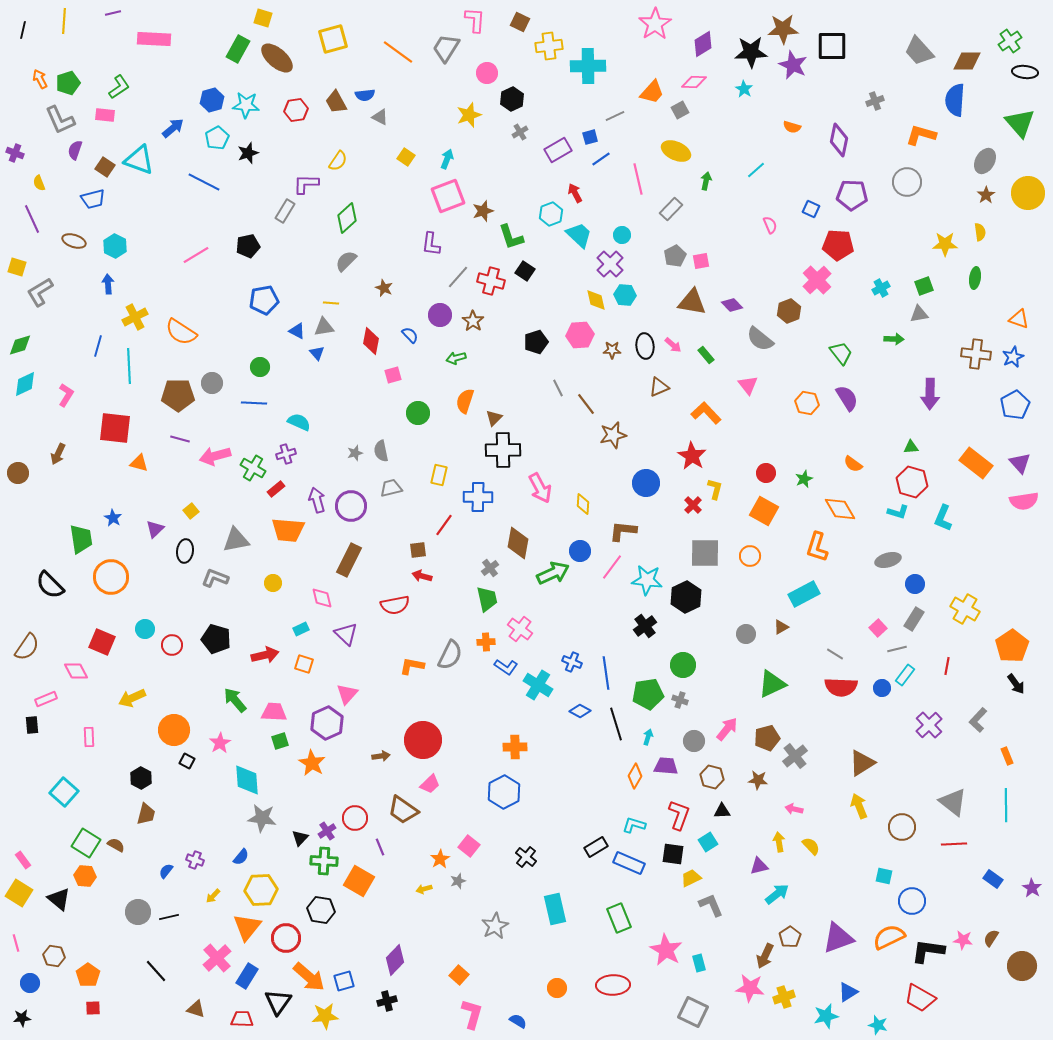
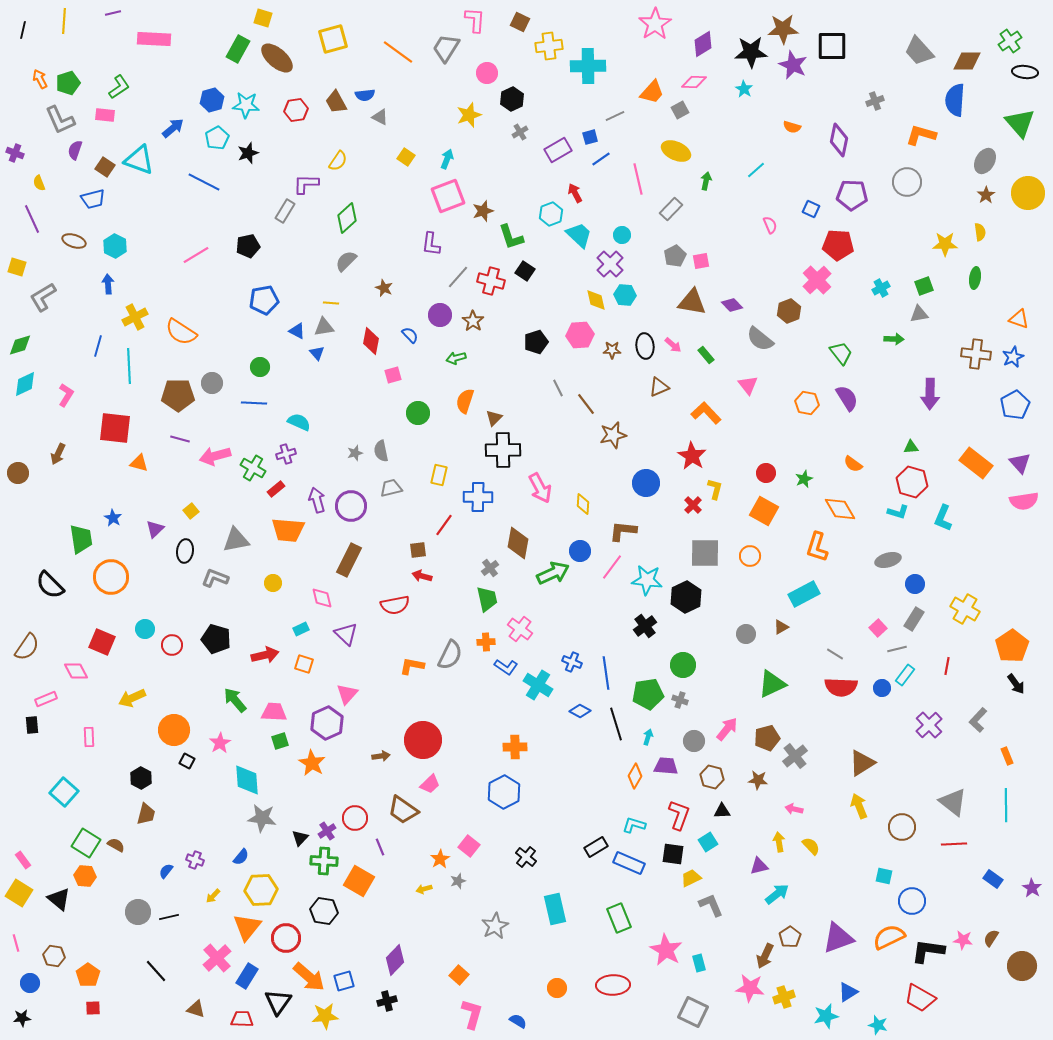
gray L-shape at (40, 292): moved 3 px right, 5 px down
black hexagon at (321, 910): moved 3 px right, 1 px down
